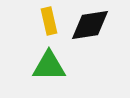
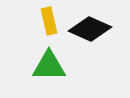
black diamond: moved 4 px down; rotated 33 degrees clockwise
